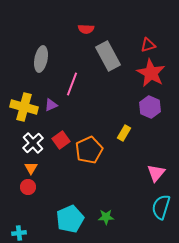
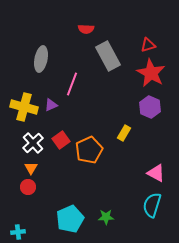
pink triangle: rotated 42 degrees counterclockwise
cyan semicircle: moved 9 px left, 2 px up
cyan cross: moved 1 px left, 1 px up
